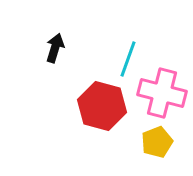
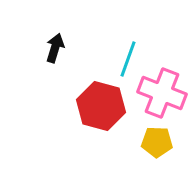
pink cross: rotated 6 degrees clockwise
red hexagon: moved 1 px left
yellow pentagon: rotated 24 degrees clockwise
